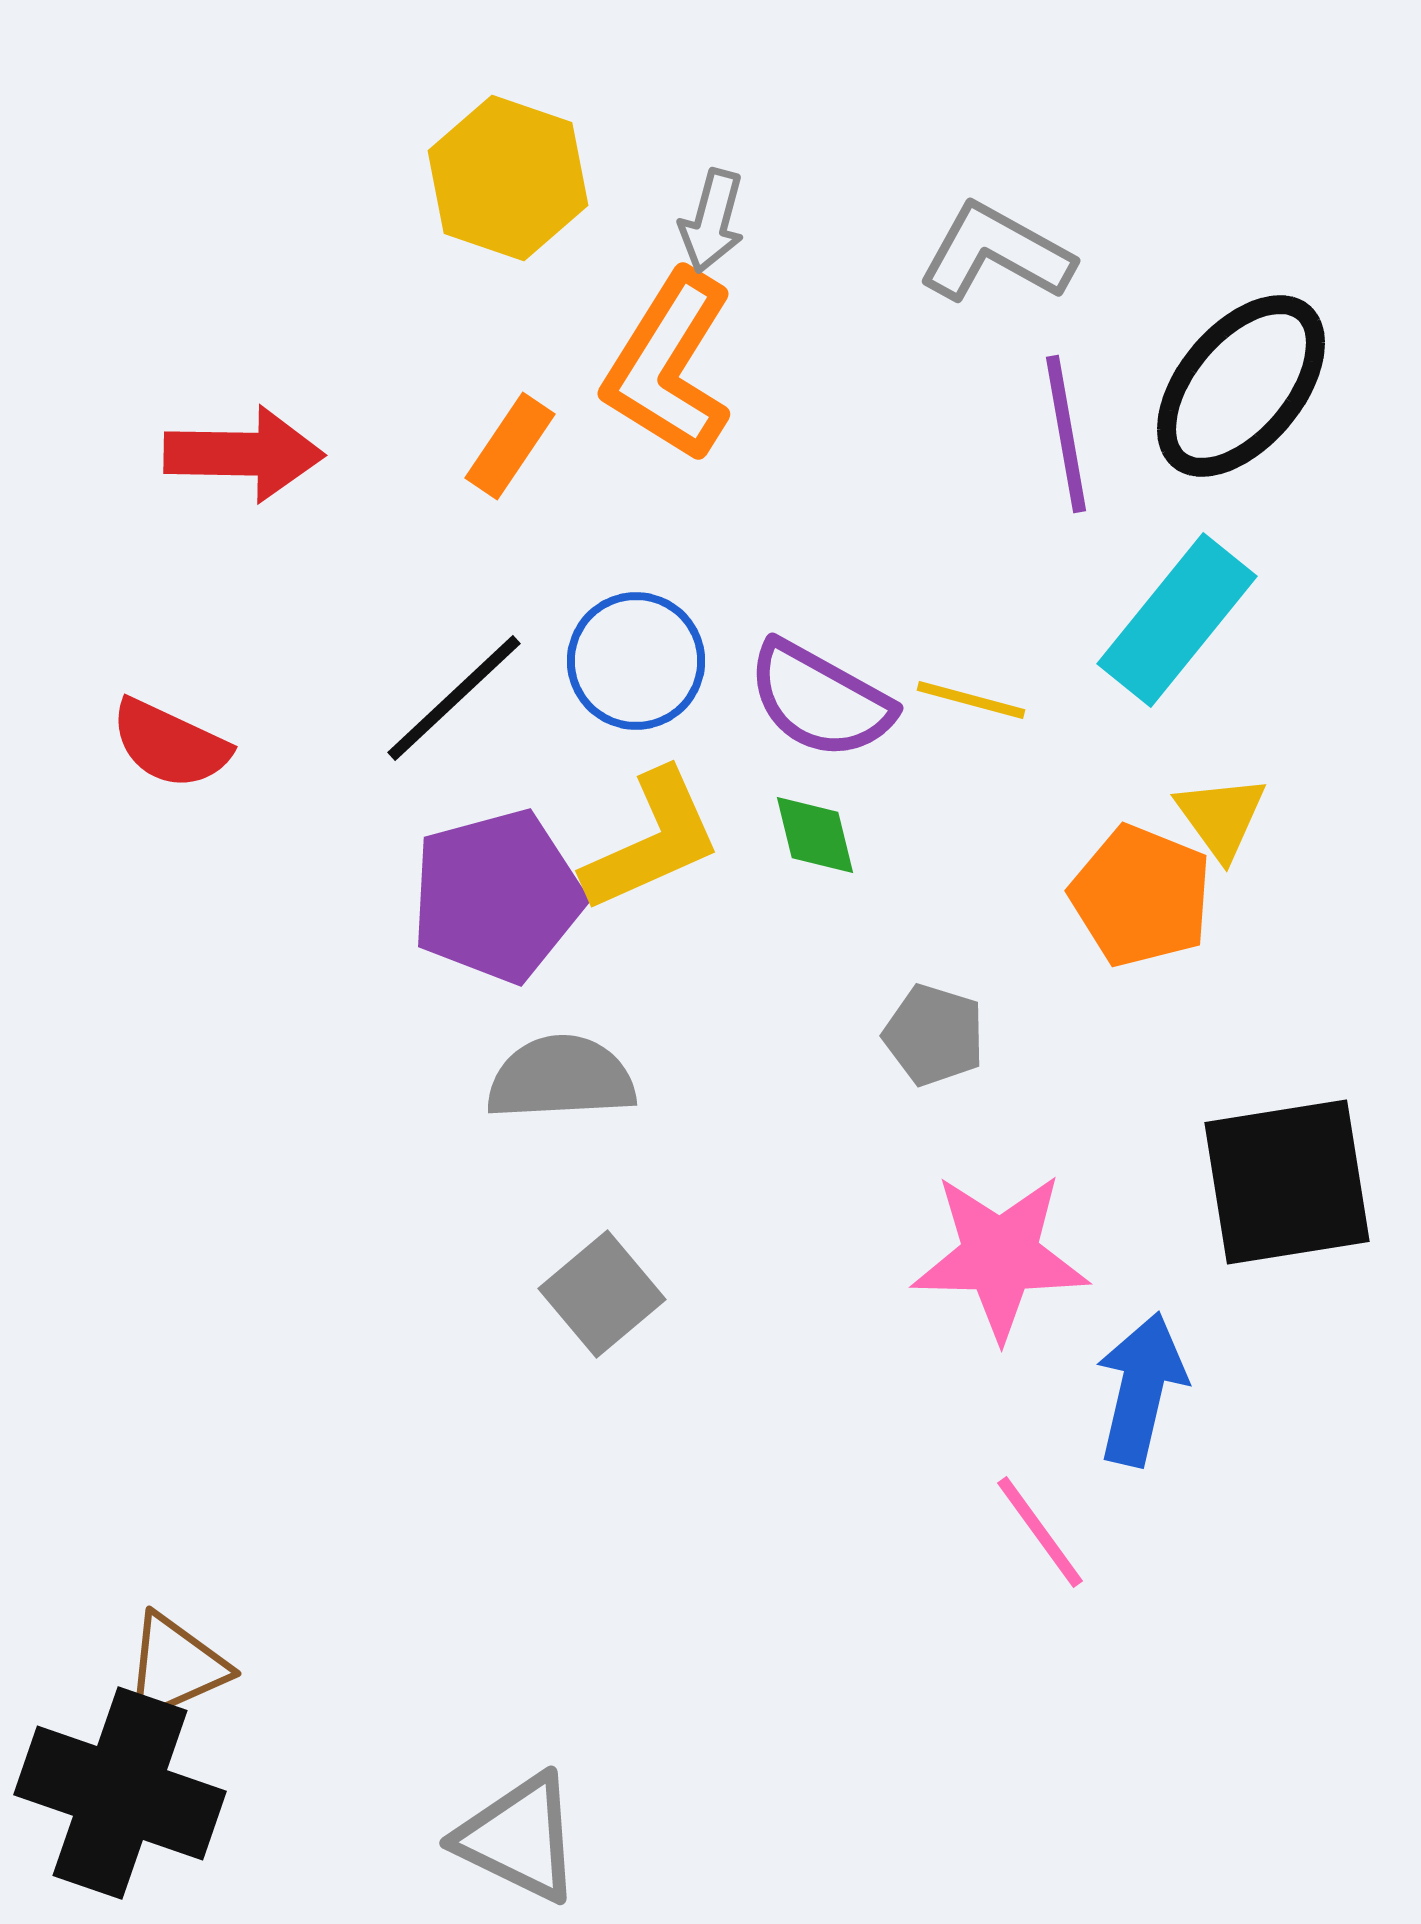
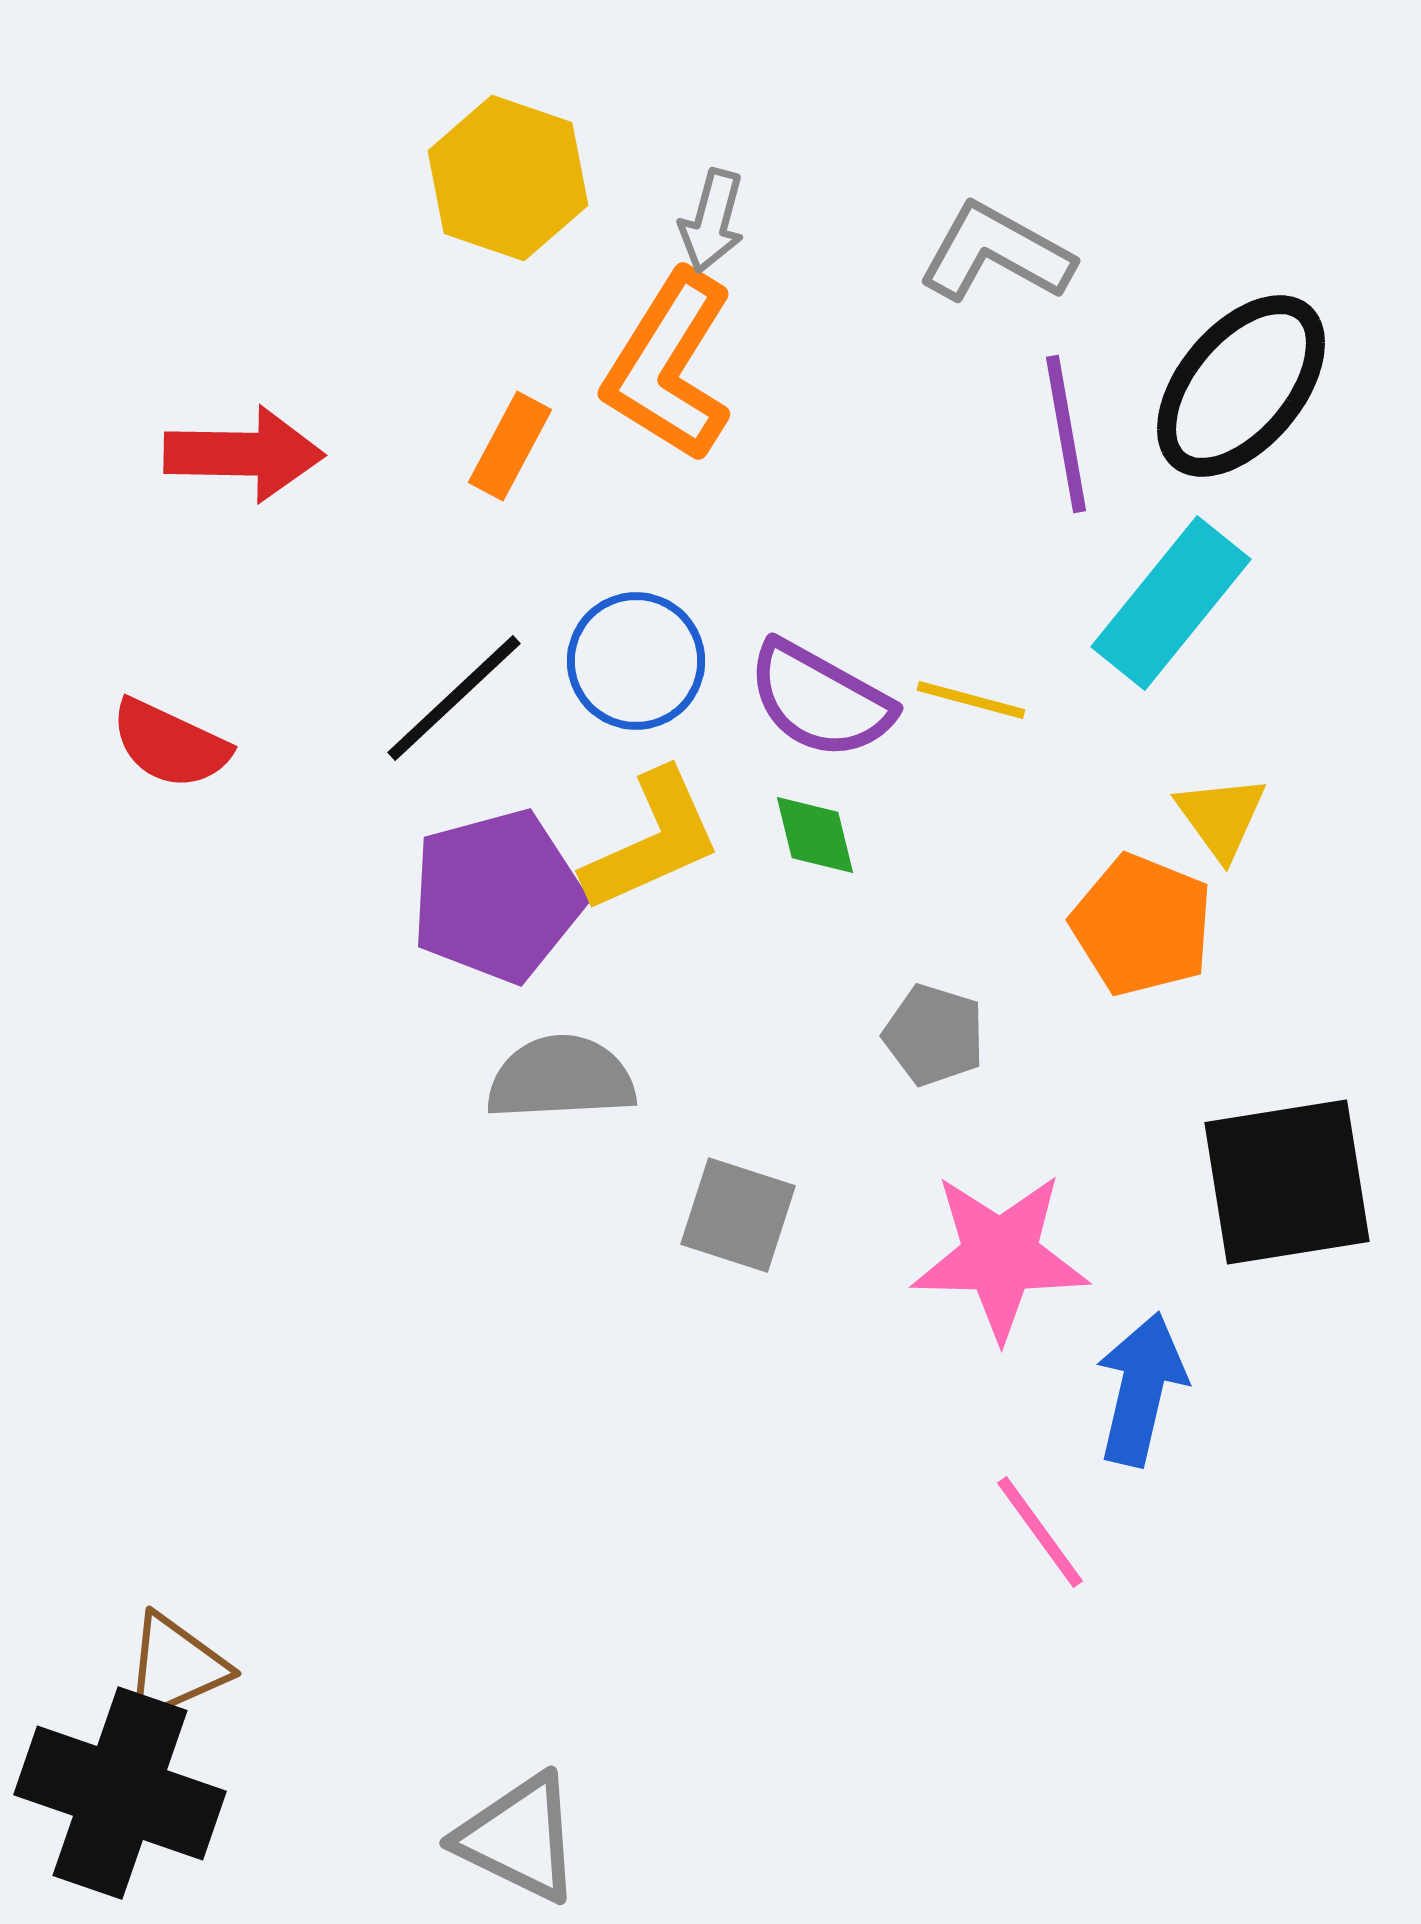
orange rectangle: rotated 6 degrees counterclockwise
cyan rectangle: moved 6 px left, 17 px up
orange pentagon: moved 1 px right, 29 px down
gray square: moved 136 px right, 79 px up; rotated 32 degrees counterclockwise
